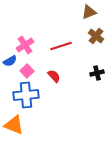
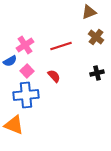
brown cross: moved 1 px down
